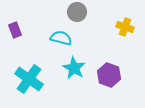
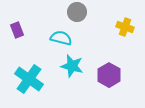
purple rectangle: moved 2 px right
cyan star: moved 2 px left, 2 px up; rotated 15 degrees counterclockwise
purple hexagon: rotated 10 degrees clockwise
